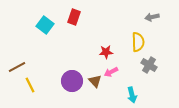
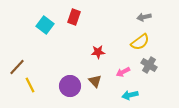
gray arrow: moved 8 px left
yellow semicircle: moved 2 px right; rotated 54 degrees clockwise
red star: moved 8 px left
brown line: rotated 18 degrees counterclockwise
pink arrow: moved 12 px right
purple circle: moved 2 px left, 5 px down
cyan arrow: moved 2 px left; rotated 91 degrees clockwise
